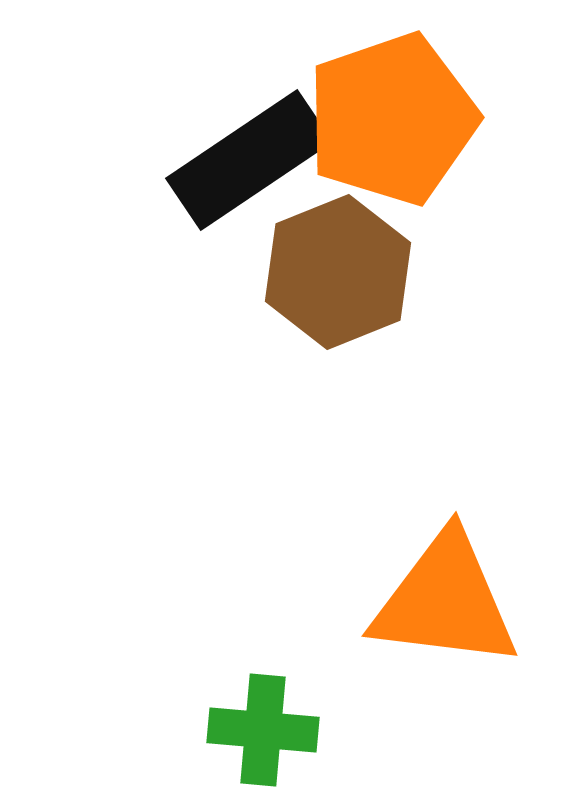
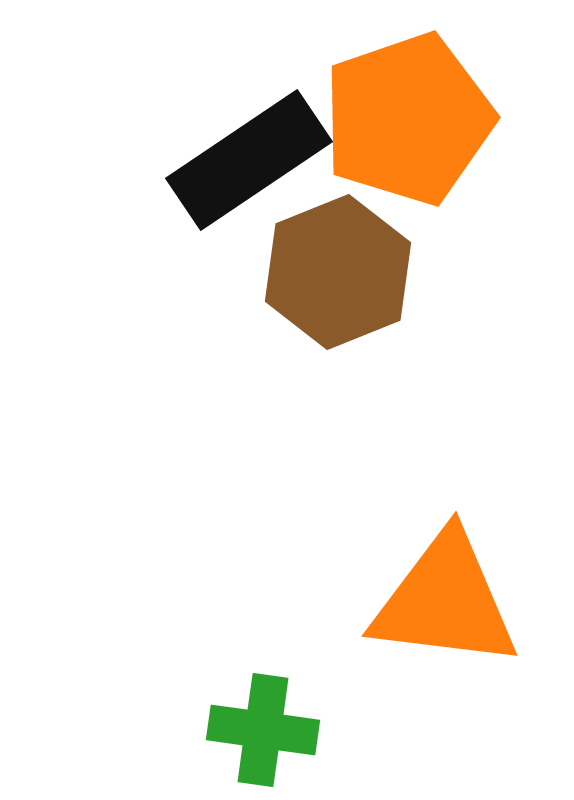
orange pentagon: moved 16 px right
green cross: rotated 3 degrees clockwise
